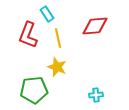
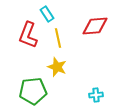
green pentagon: moved 1 px left, 1 px down
